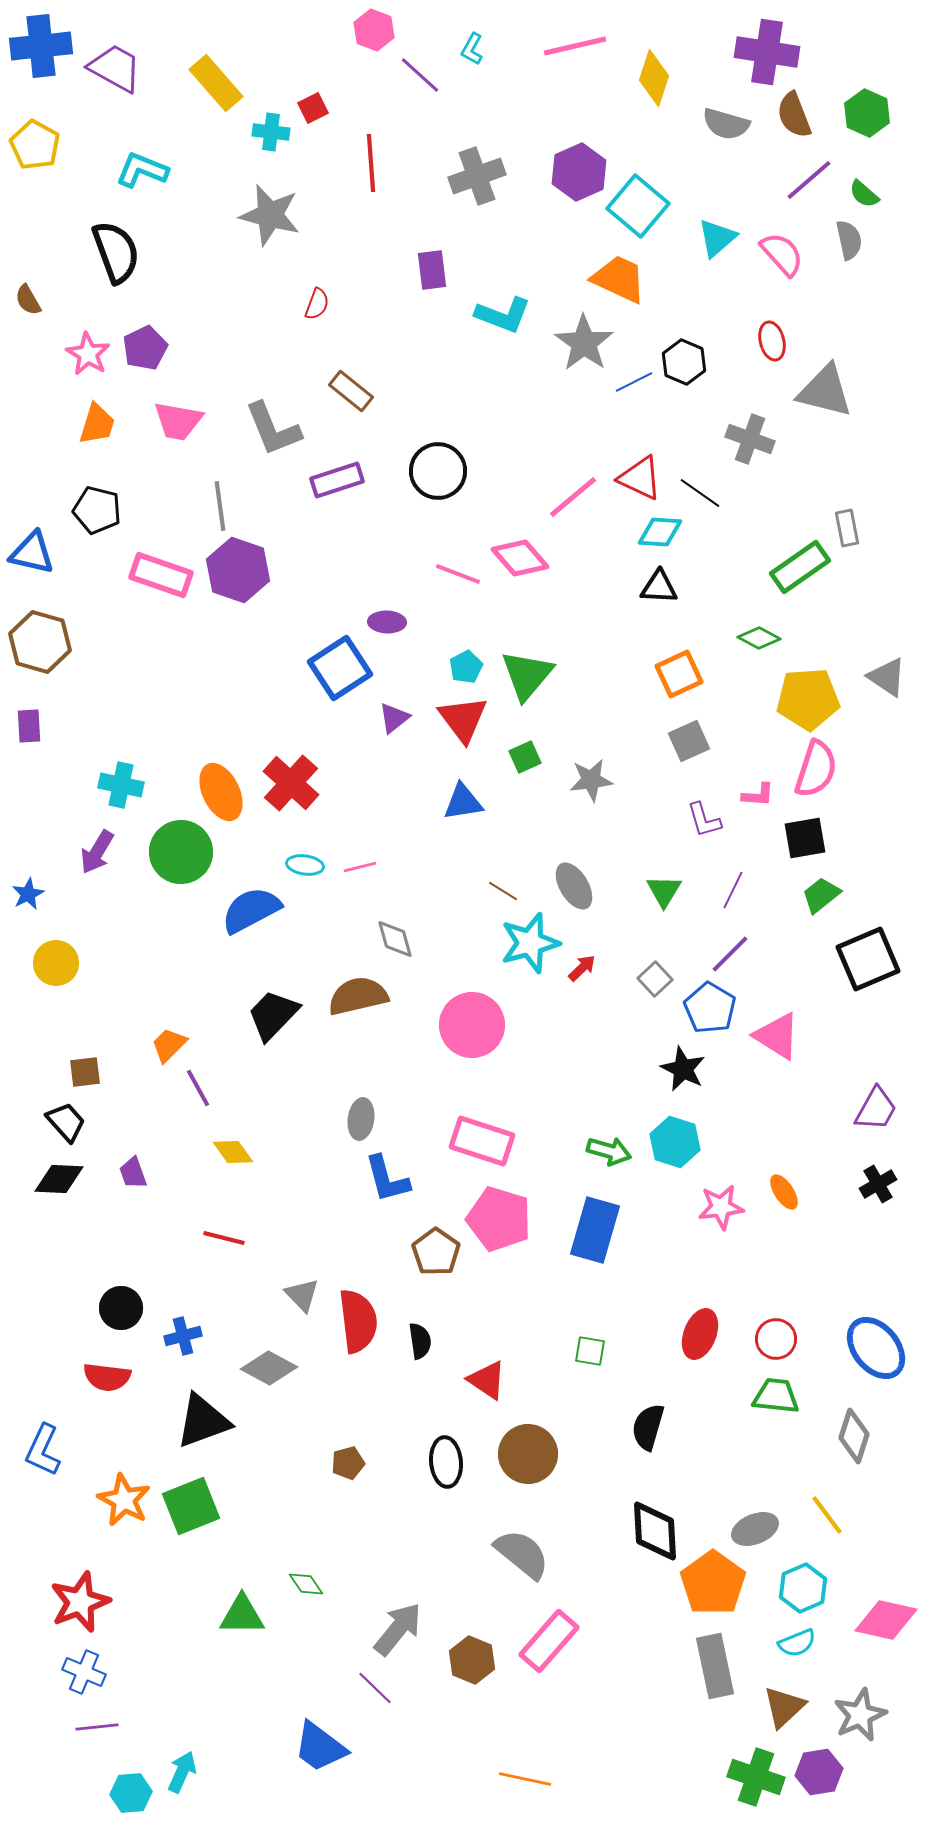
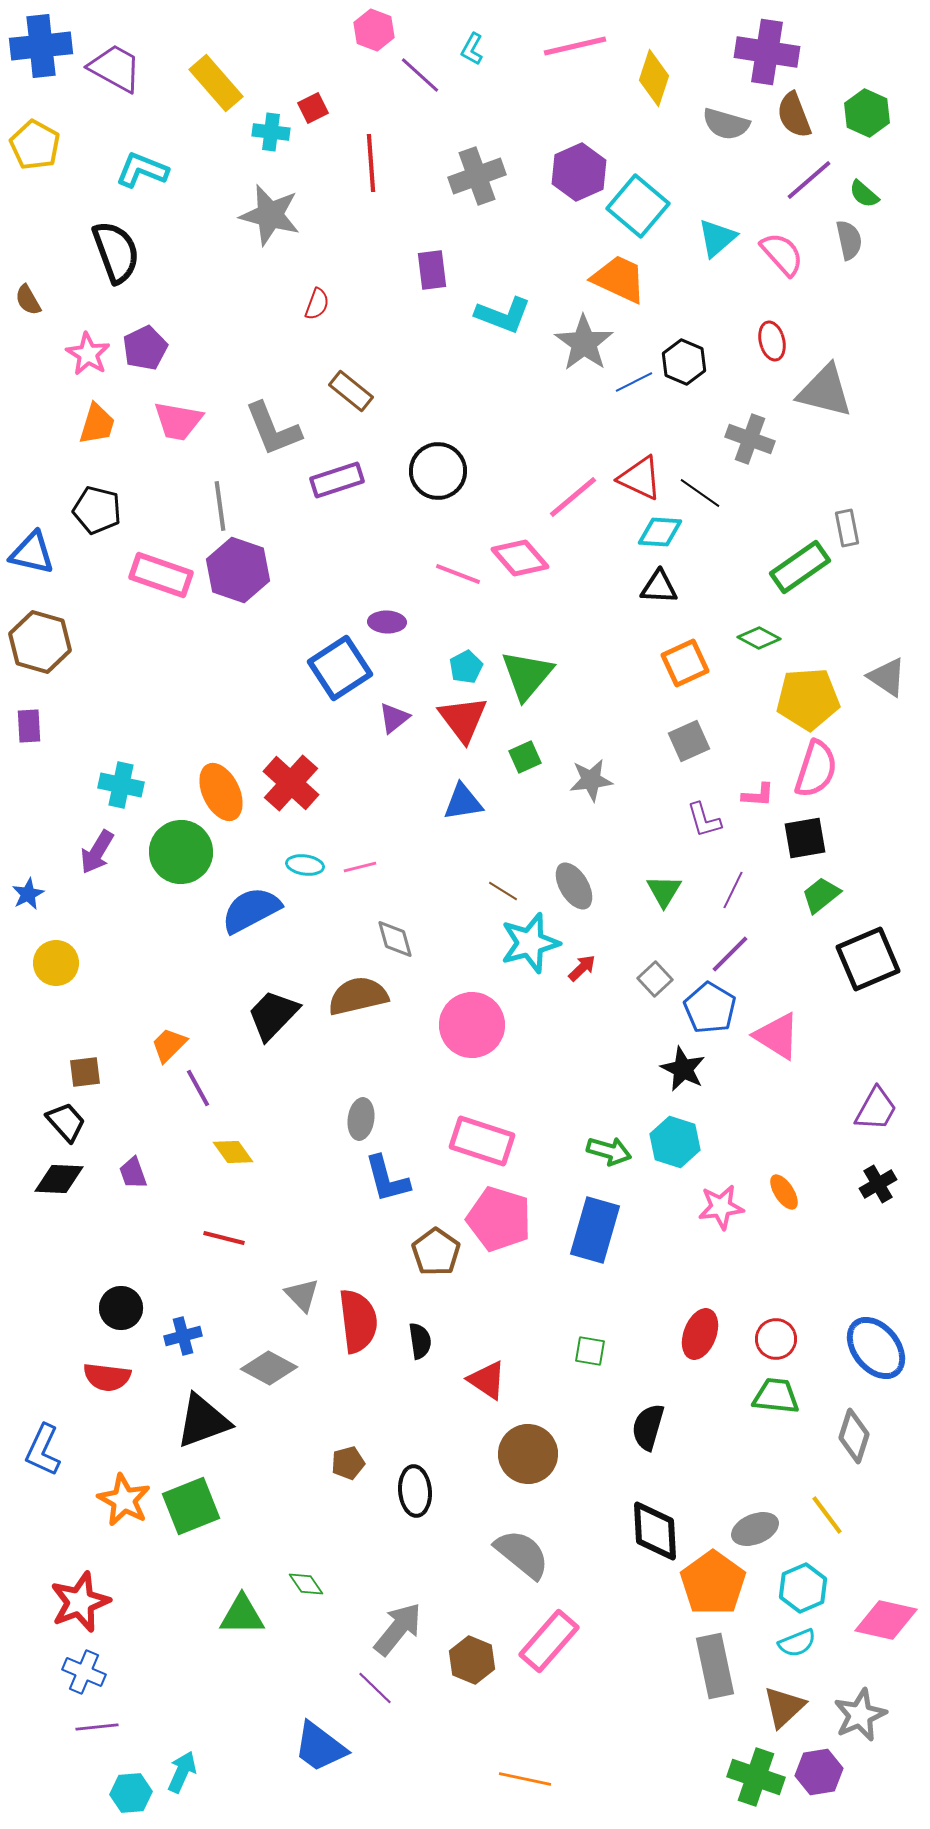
orange square at (679, 674): moved 6 px right, 11 px up
black ellipse at (446, 1462): moved 31 px left, 29 px down
